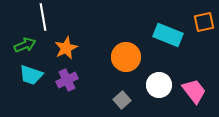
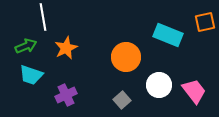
orange square: moved 1 px right
green arrow: moved 1 px right, 1 px down
purple cross: moved 1 px left, 15 px down
